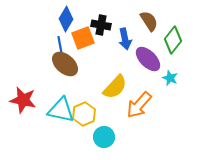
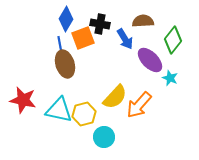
brown semicircle: moved 6 px left; rotated 60 degrees counterclockwise
black cross: moved 1 px left, 1 px up
blue arrow: rotated 20 degrees counterclockwise
purple ellipse: moved 2 px right, 1 px down
brown ellipse: rotated 32 degrees clockwise
yellow semicircle: moved 10 px down
cyan triangle: moved 2 px left
yellow hexagon: rotated 10 degrees clockwise
